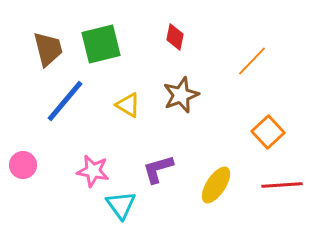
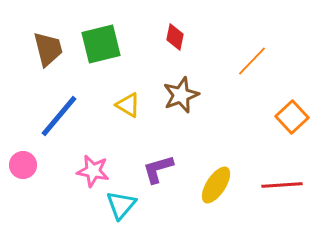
blue line: moved 6 px left, 15 px down
orange square: moved 24 px right, 15 px up
cyan triangle: rotated 16 degrees clockwise
